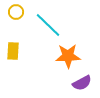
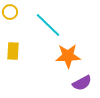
yellow circle: moved 6 px left
